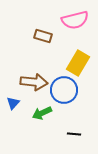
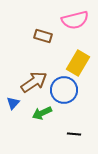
brown arrow: rotated 40 degrees counterclockwise
